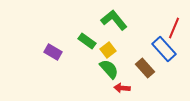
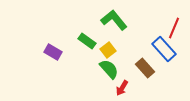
red arrow: rotated 63 degrees counterclockwise
